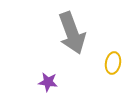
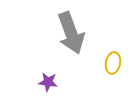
gray arrow: moved 1 px left
